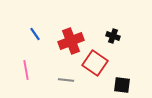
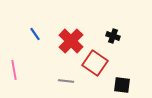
red cross: rotated 25 degrees counterclockwise
pink line: moved 12 px left
gray line: moved 1 px down
